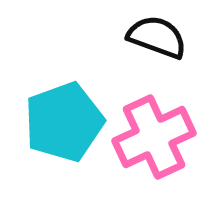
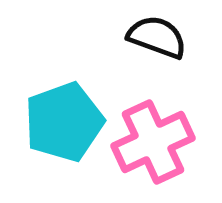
pink cross: moved 1 px left, 5 px down
